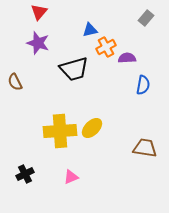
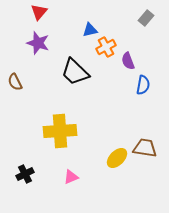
purple semicircle: moved 1 px right, 3 px down; rotated 108 degrees counterclockwise
black trapezoid: moved 1 px right, 3 px down; rotated 60 degrees clockwise
yellow ellipse: moved 25 px right, 30 px down
